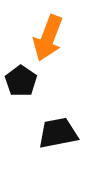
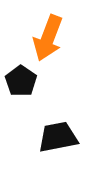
black trapezoid: moved 4 px down
